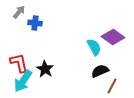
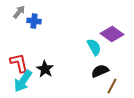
blue cross: moved 1 px left, 2 px up
purple diamond: moved 1 px left, 3 px up
